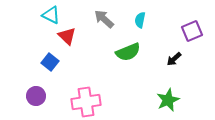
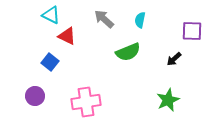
purple square: rotated 25 degrees clockwise
red triangle: rotated 18 degrees counterclockwise
purple circle: moved 1 px left
